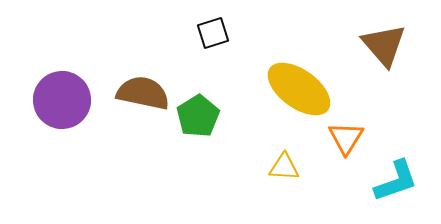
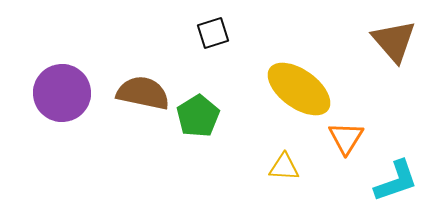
brown triangle: moved 10 px right, 4 px up
purple circle: moved 7 px up
